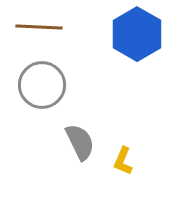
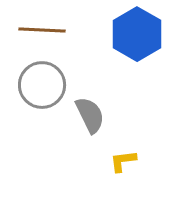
brown line: moved 3 px right, 3 px down
gray semicircle: moved 10 px right, 27 px up
yellow L-shape: rotated 60 degrees clockwise
